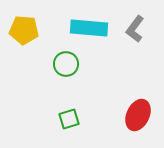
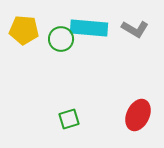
gray L-shape: rotated 96 degrees counterclockwise
green circle: moved 5 px left, 25 px up
